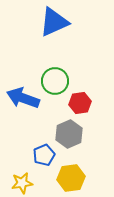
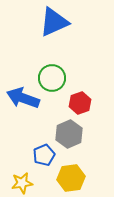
green circle: moved 3 px left, 3 px up
red hexagon: rotated 10 degrees counterclockwise
